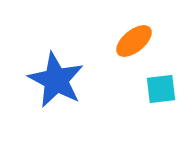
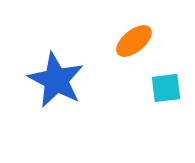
cyan square: moved 5 px right, 1 px up
